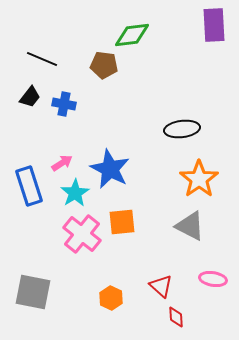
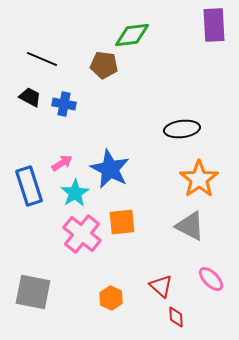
black trapezoid: rotated 100 degrees counterclockwise
pink ellipse: moved 2 px left; rotated 36 degrees clockwise
